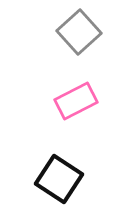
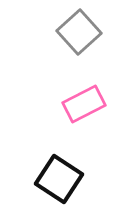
pink rectangle: moved 8 px right, 3 px down
